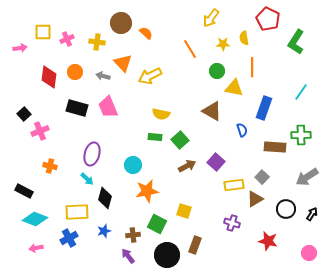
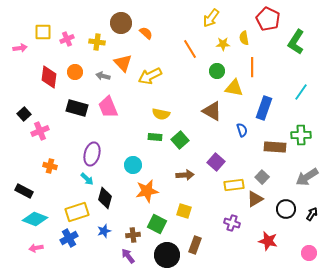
brown arrow at (187, 166): moved 2 px left, 9 px down; rotated 24 degrees clockwise
yellow rectangle at (77, 212): rotated 15 degrees counterclockwise
